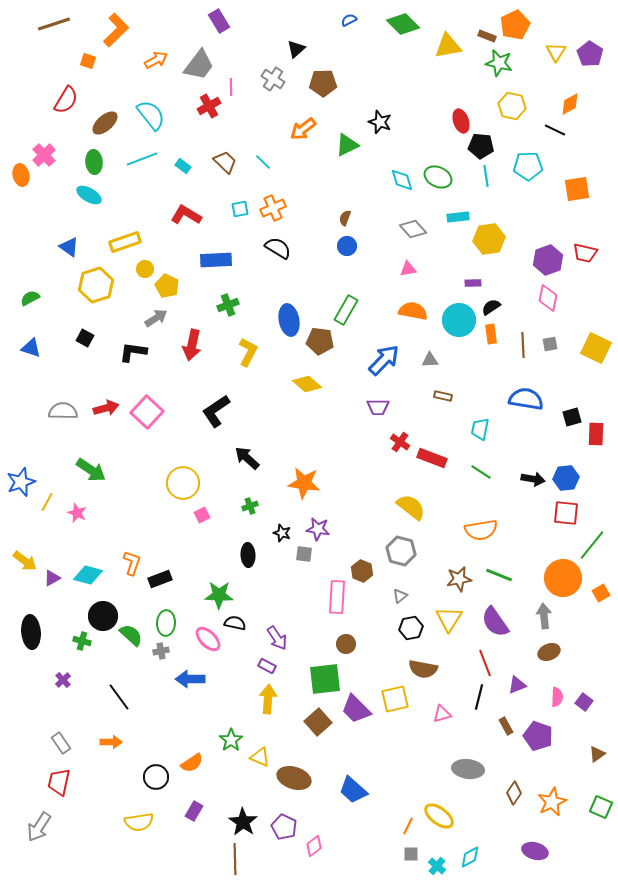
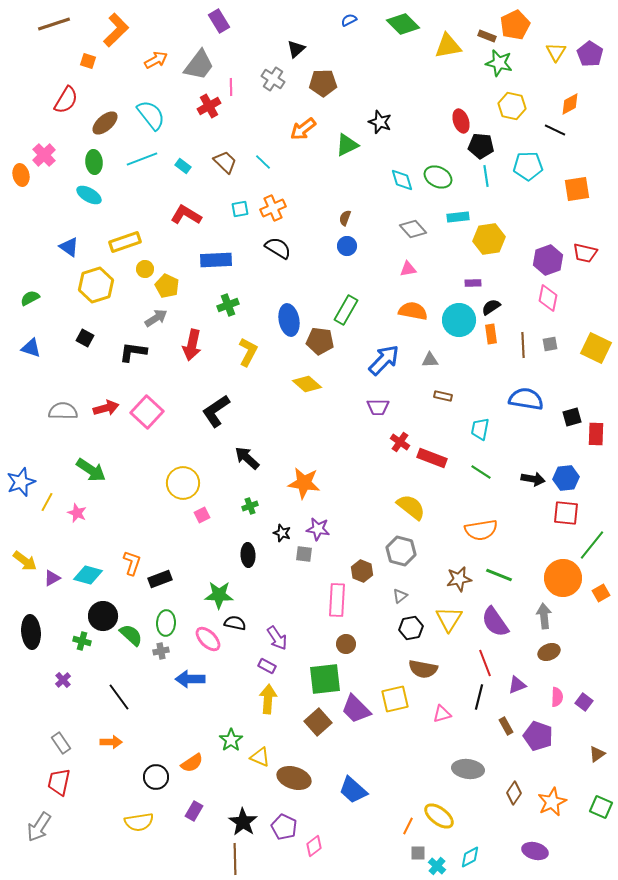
pink rectangle at (337, 597): moved 3 px down
gray square at (411, 854): moved 7 px right, 1 px up
